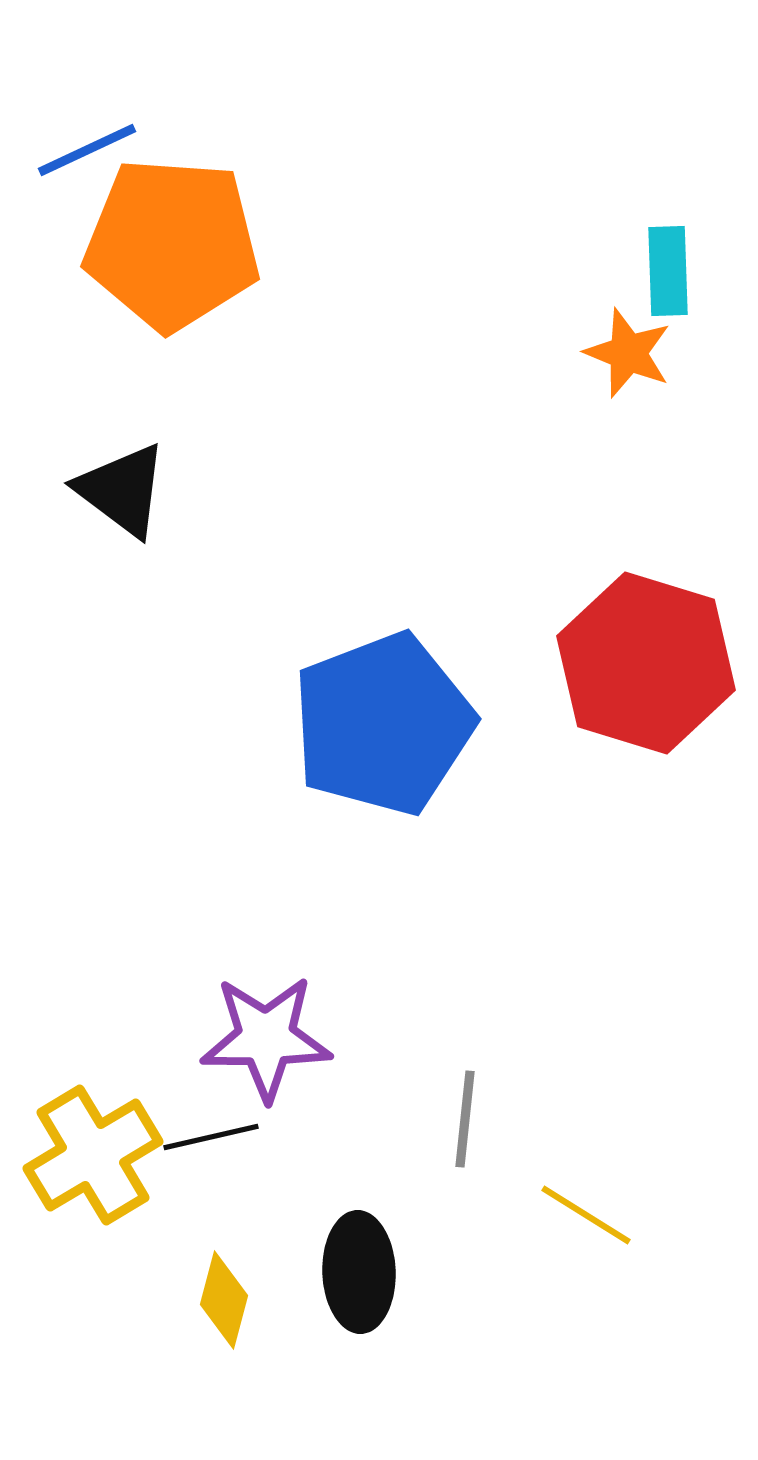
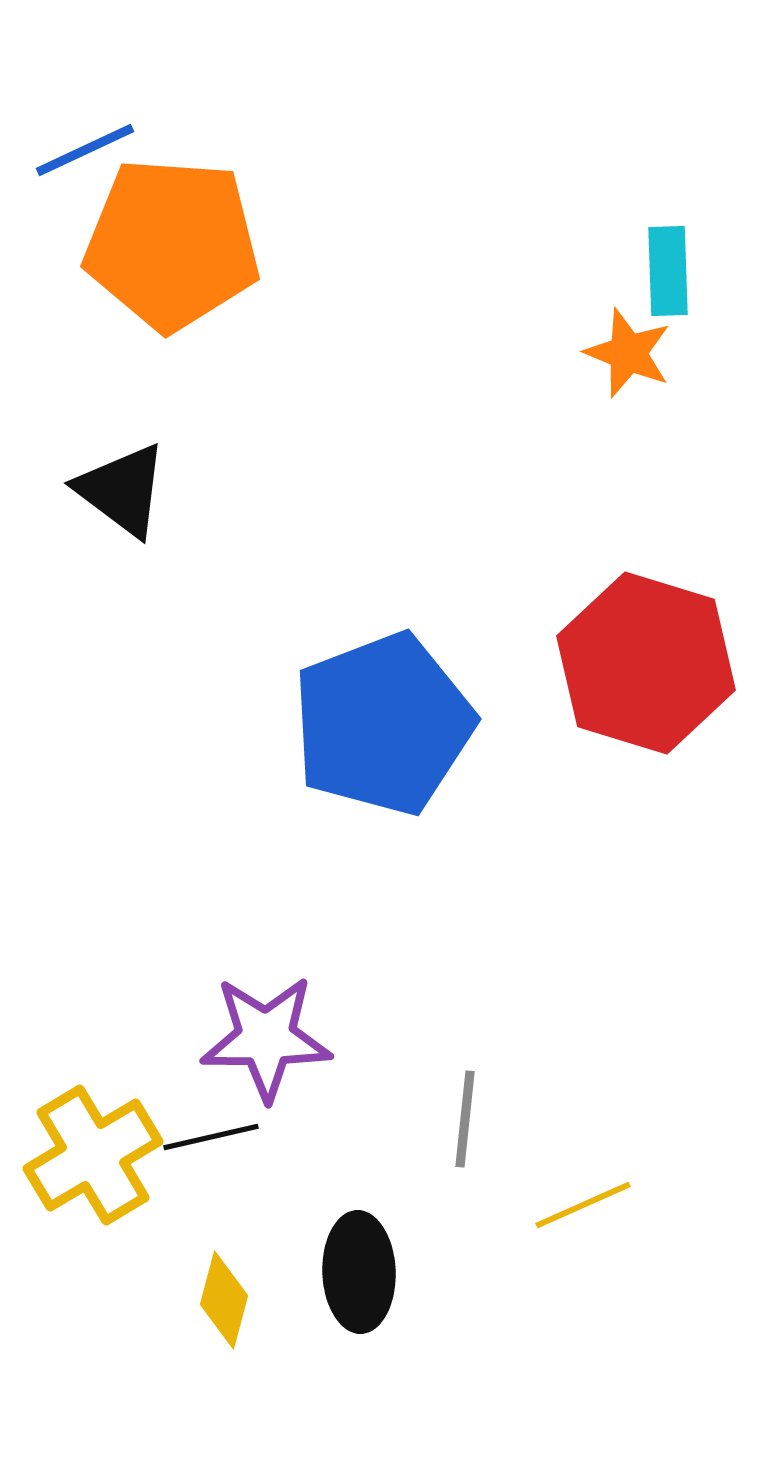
blue line: moved 2 px left
yellow line: moved 3 px left, 10 px up; rotated 56 degrees counterclockwise
